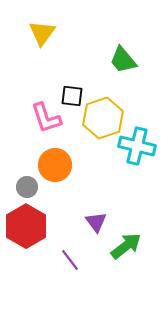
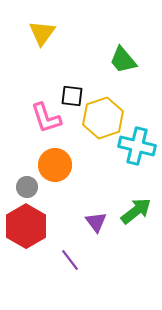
green arrow: moved 10 px right, 35 px up
